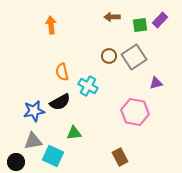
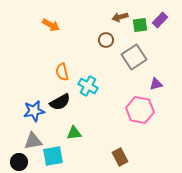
brown arrow: moved 8 px right; rotated 14 degrees counterclockwise
orange arrow: rotated 126 degrees clockwise
brown circle: moved 3 px left, 16 px up
purple triangle: moved 1 px down
pink hexagon: moved 5 px right, 2 px up
cyan square: rotated 35 degrees counterclockwise
black circle: moved 3 px right
